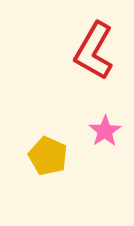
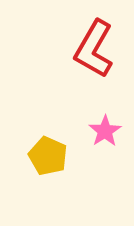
red L-shape: moved 2 px up
